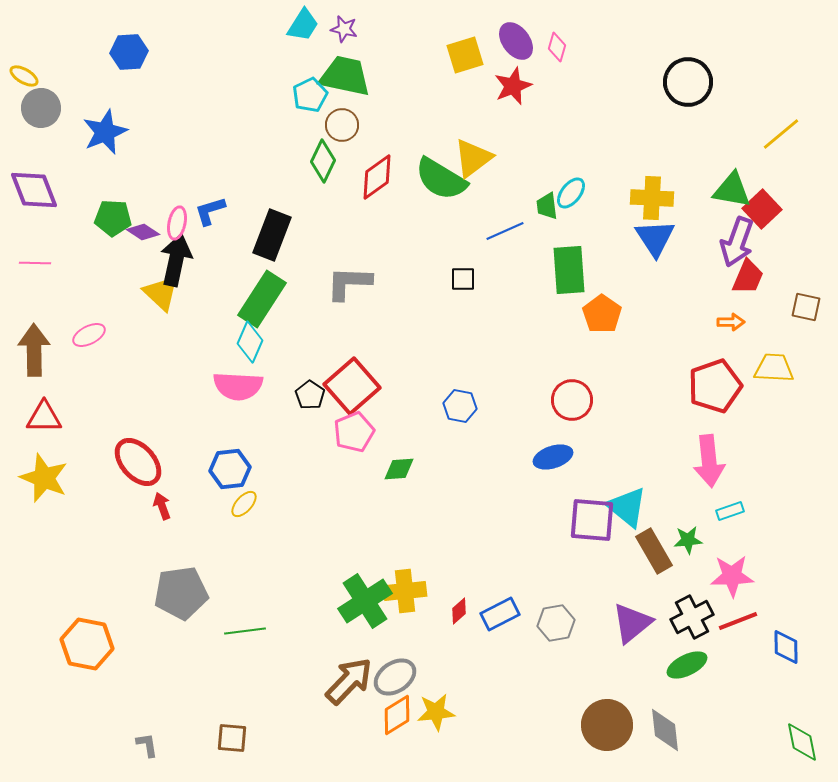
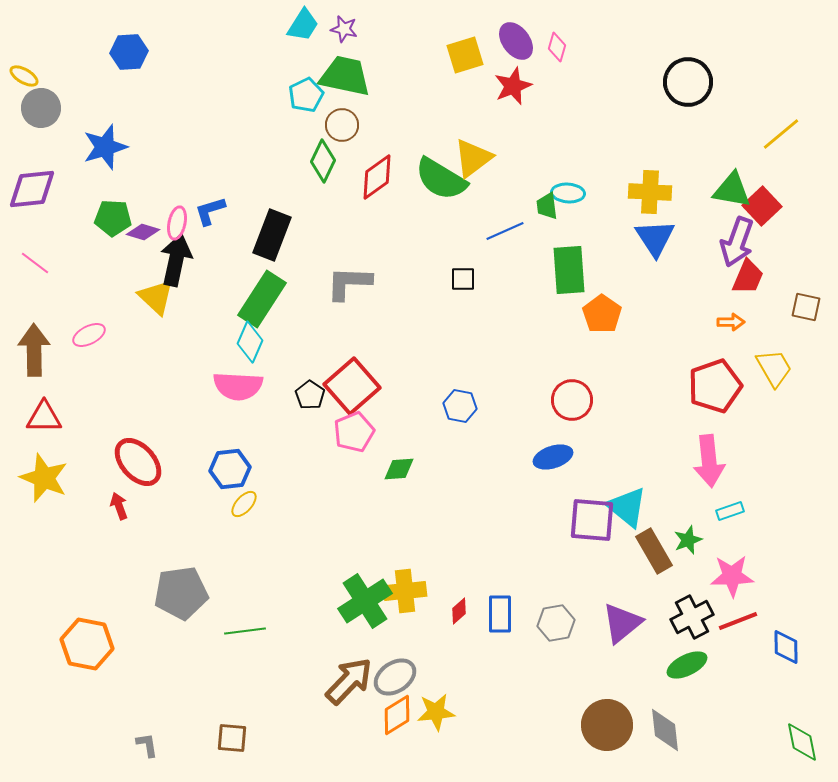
cyan pentagon at (310, 95): moved 4 px left
blue star at (105, 132): moved 15 px down; rotated 6 degrees clockwise
purple diamond at (34, 190): moved 2 px left, 1 px up; rotated 75 degrees counterclockwise
cyan ellipse at (571, 193): moved 3 px left; rotated 56 degrees clockwise
yellow cross at (652, 198): moved 2 px left, 6 px up
red square at (762, 209): moved 3 px up
purple diamond at (143, 232): rotated 16 degrees counterclockwise
pink line at (35, 263): rotated 36 degrees clockwise
yellow triangle at (161, 293): moved 5 px left, 4 px down
yellow trapezoid at (774, 368): rotated 57 degrees clockwise
red arrow at (162, 506): moved 43 px left
green star at (688, 540): rotated 16 degrees counterclockwise
blue rectangle at (500, 614): rotated 63 degrees counterclockwise
purple triangle at (632, 623): moved 10 px left
